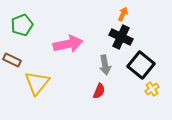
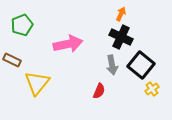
orange arrow: moved 2 px left
gray arrow: moved 7 px right
